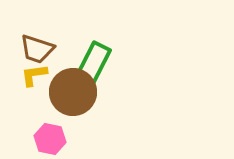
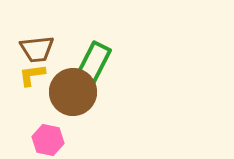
brown trapezoid: rotated 24 degrees counterclockwise
yellow L-shape: moved 2 px left
pink hexagon: moved 2 px left, 1 px down
